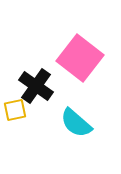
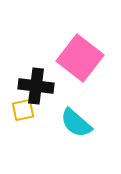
black cross: rotated 28 degrees counterclockwise
yellow square: moved 8 px right
